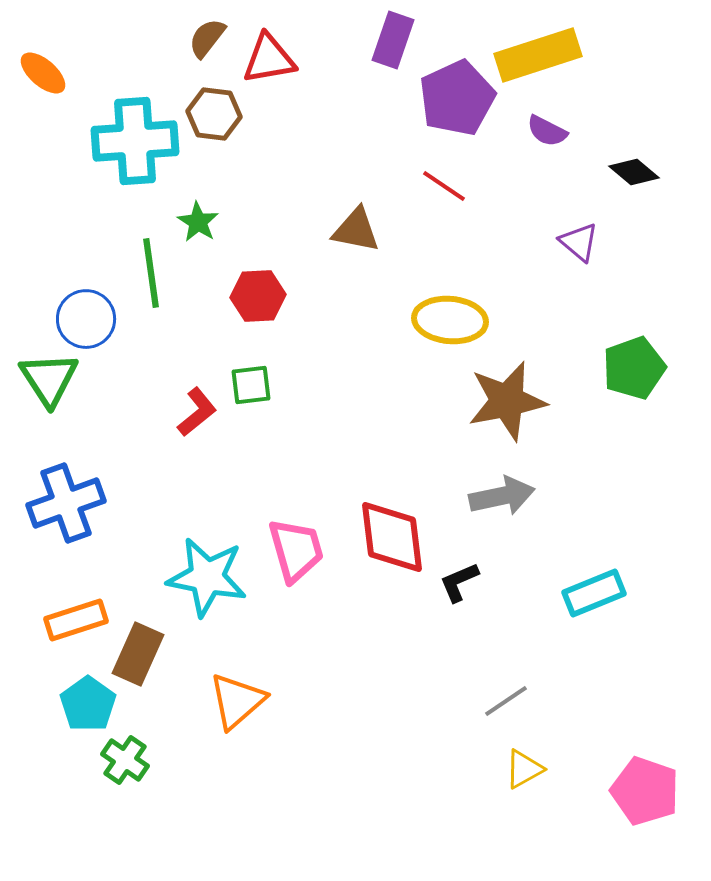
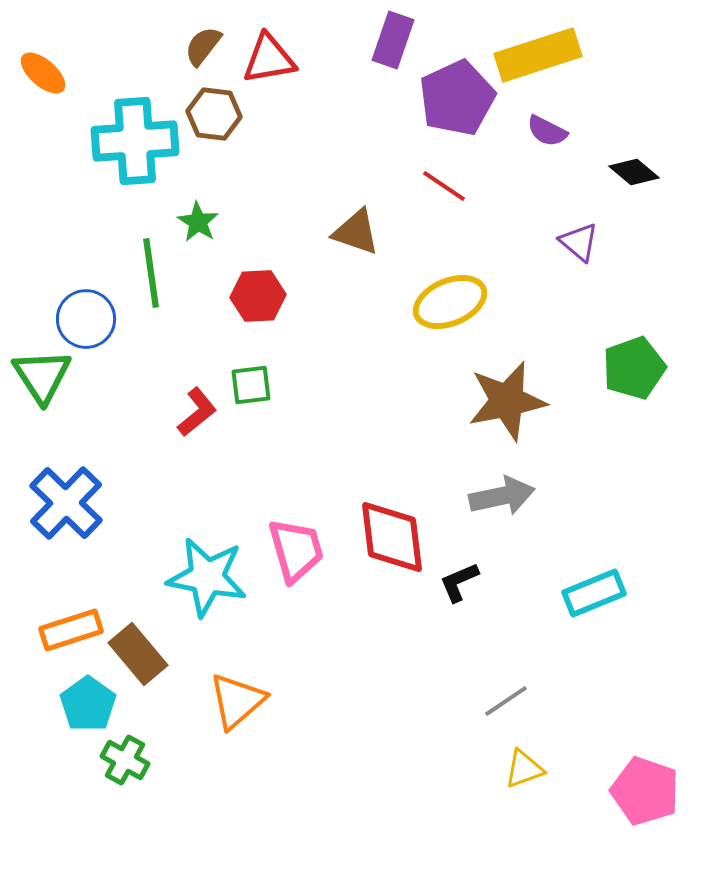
brown semicircle: moved 4 px left, 8 px down
brown triangle: moved 2 px down; rotated 8 degrees clockwise
yellow ellipse: moved 18 px up; rotated 28 degrees counterclockwise
green triangle: moved 7 px left, 3 px up
blue cross: rotated 26 degrees counterclockwise
orange rectangle: moved 5 px left, 10 px down
brown rectangle: rotated 64 degrees counterclockwise
green cross: rotated 6 degrees counterclockwise
yellow triangle: rotated 9 degrees clockwise
